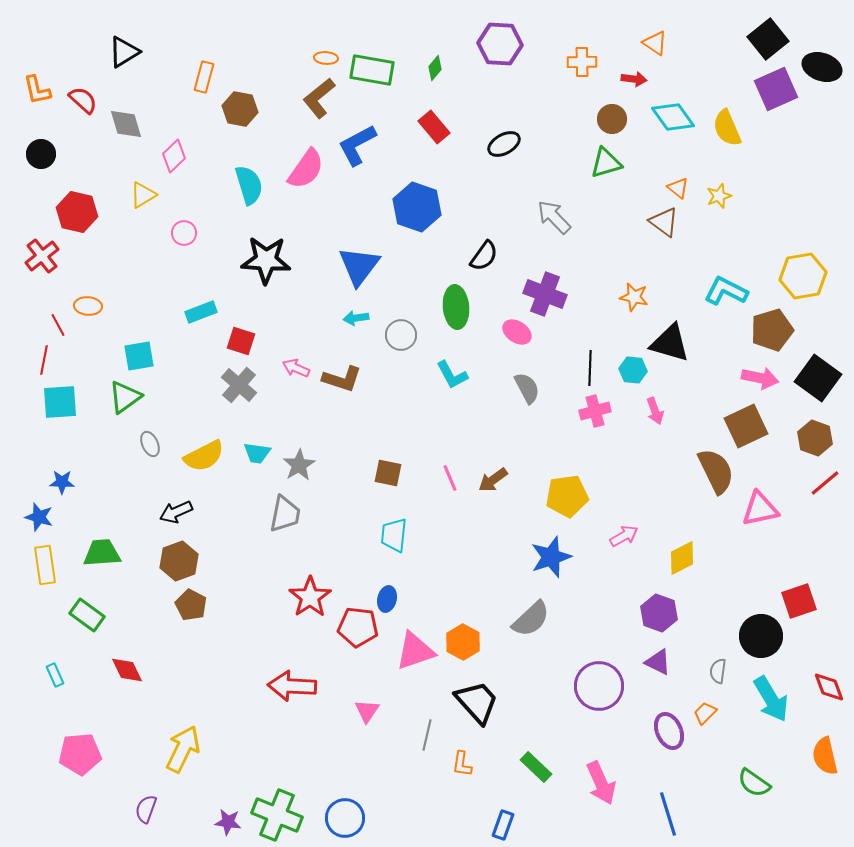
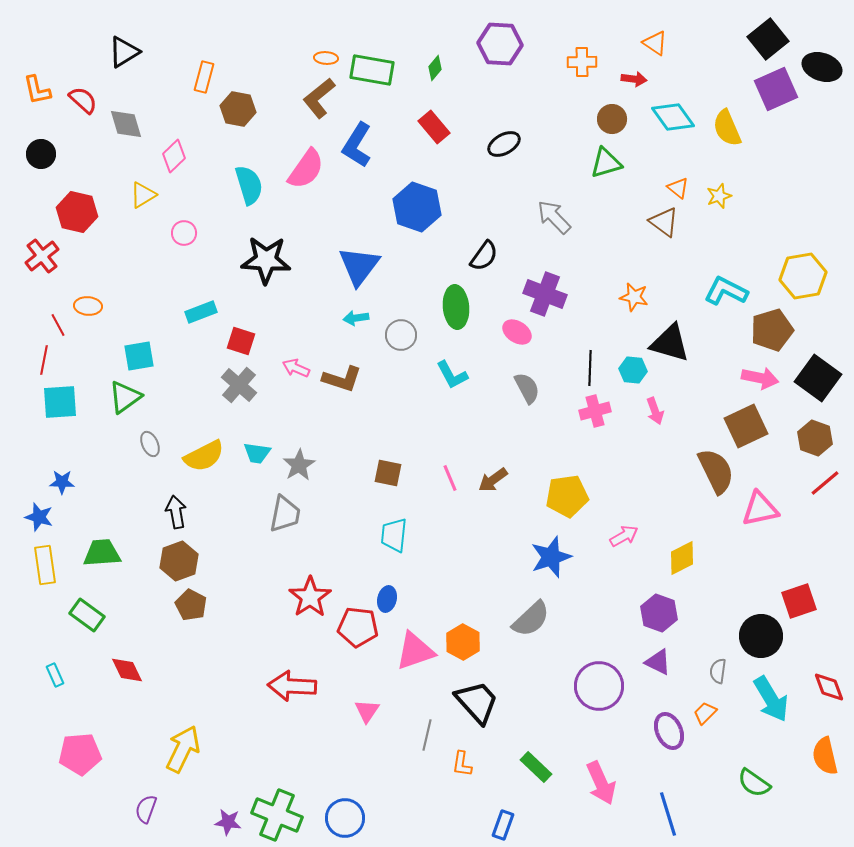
brown hexagon at (240, 109): moved 2 px left
blue L-shape at (357, 145): rotated 30 degrees counterclockwise
black arrow at (176, 512): rotated 104 degrees clockwise
